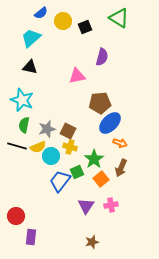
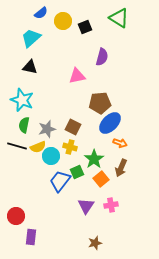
brown square: moved 5 px right, 4 px up
brown star: moved 3 px right, 1 px down
